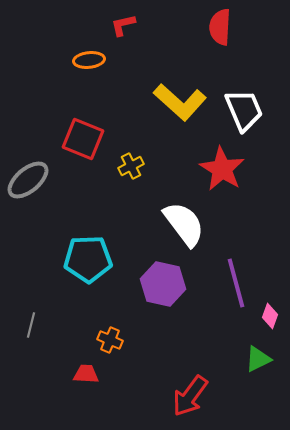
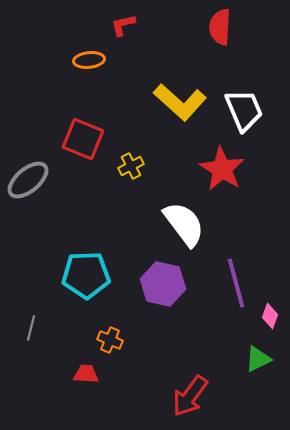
cyan pentagon: moved 2 px left, 16 px down
gray line: moved 3 px down
